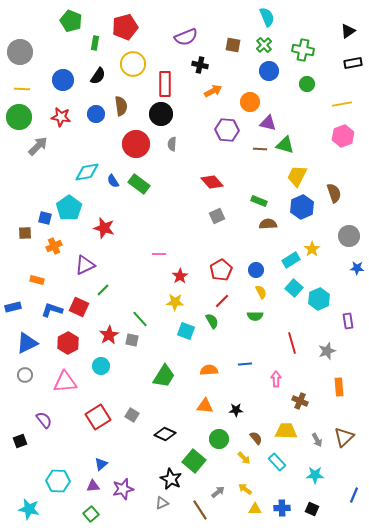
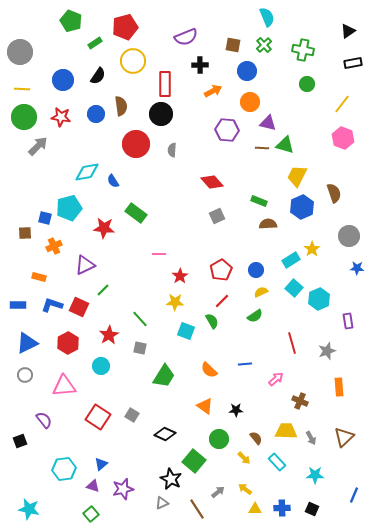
green rectangle at (95, 43): rotated 48 degrees clockwise
yellow circle at (133, 64): moved 3 px up
black cross at (200, 65): rotated 14 degrees counterclockwise
blue circle at (269, 71): moved 22 px left
yellow line at (342, 104): rotated 42 degrees counterclockwise
green circle at (19, 117): moved 5 px right
pink hexagon at (343, 136): moved 2 px down; rotated 20 degrees counterclockwise
gray semicircle at (172, 144): moved 6 px down
brown line at (260, 149): moved 2 px right, 1 px up
green rectangle at (139, 184): moved 3 px left, 29 px down
cyan pentagon at (69, 208): rotated 20 degrees clockwise
red star at (104, 228): rotated 10 degrees counterclockwise
orange rectangle at (37, 280): moved 2 px right, 3 px up
yellow semicircle at (261, 292): rotated 88 degrees counterclockwise
blue rectangle at (13, 307): moved 5 px right, 2 px up; rotated 14 degrees clockwise
blue L-shape at (52, 310): moved 5 px up
green semicircle at (255, 316): rotated 35 degrees counterclockwise
gray square at (132, 340): moved 8 px right, 8 px down
orange semicircle at (209, 370): rotated 132 degrees counterclockwise
pink arrow at (276, 379): rotated 49 degrees clockwise
pink triangle at (65, 382): moved 1 px left, 4 px down
orange triangle at (205, 406): rotated 30 degrees clockwise
red square at (98, 417): rotated 25 degrees counterclockwise
gray arrow at (317, 440): moved 6 px left, 2 px up
cyan hexagon at (58, 481): moved 6 px right, 12 px up; rotated 10 degrees counterclockwise
purple triangle at (93, 486): rotated 24 degrees clockwise
brown line at (200, 510): moved 3 px left, 1 px up
